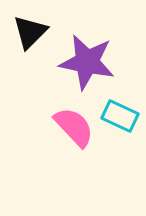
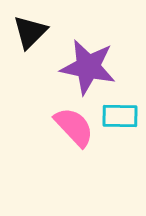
purple star: moved 1 px right, 5 px down
cyan rectangle: rotated 24 degrees counterclockwise
